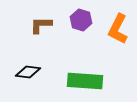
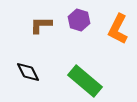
purple hexagon: moved 2 px left
black diamond: rotated 55 degrees clockwise
green rectangle: rotated 36 degrees clockwise
